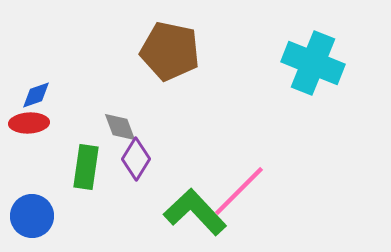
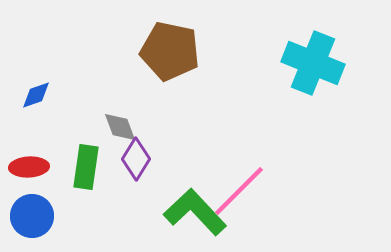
red ellipse: moved 44 px down
